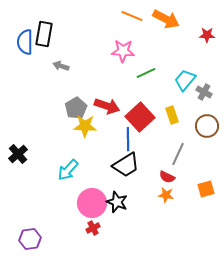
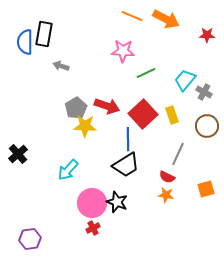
red square: moved 3 px right, 3 px up
